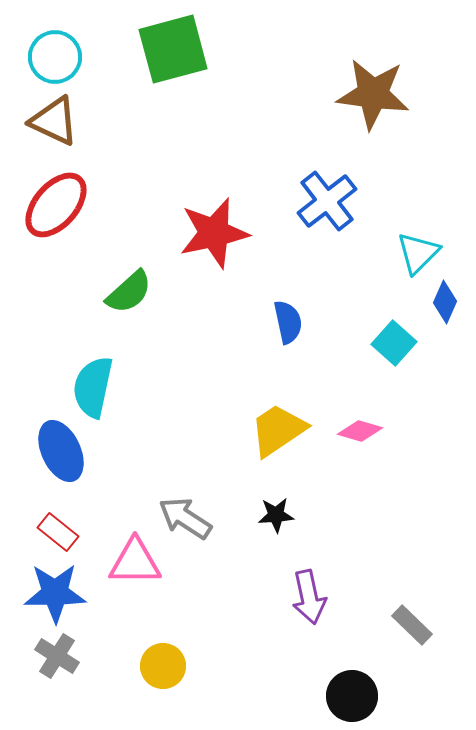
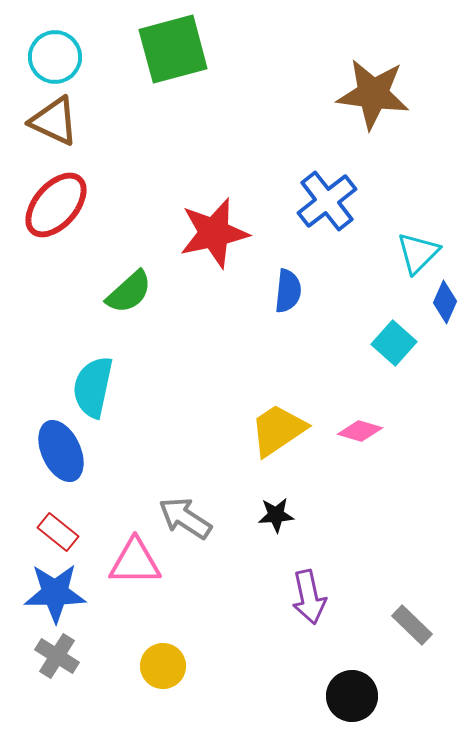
blue semicircle: moved 31 px up; rotated 18 degrees clockwise
